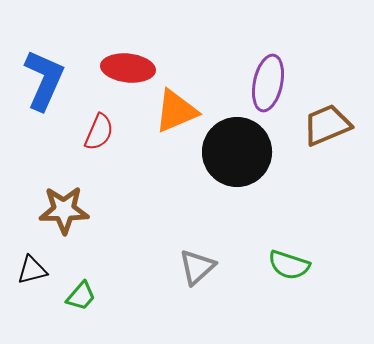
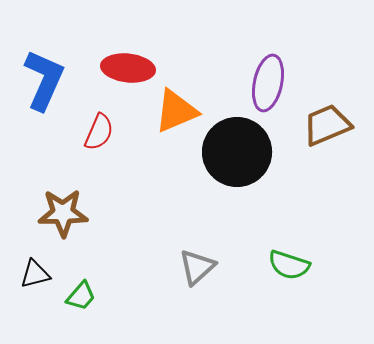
brown star: moved 1 px left, 3 px down
black triangle: moved 3 px right, 4 px down
